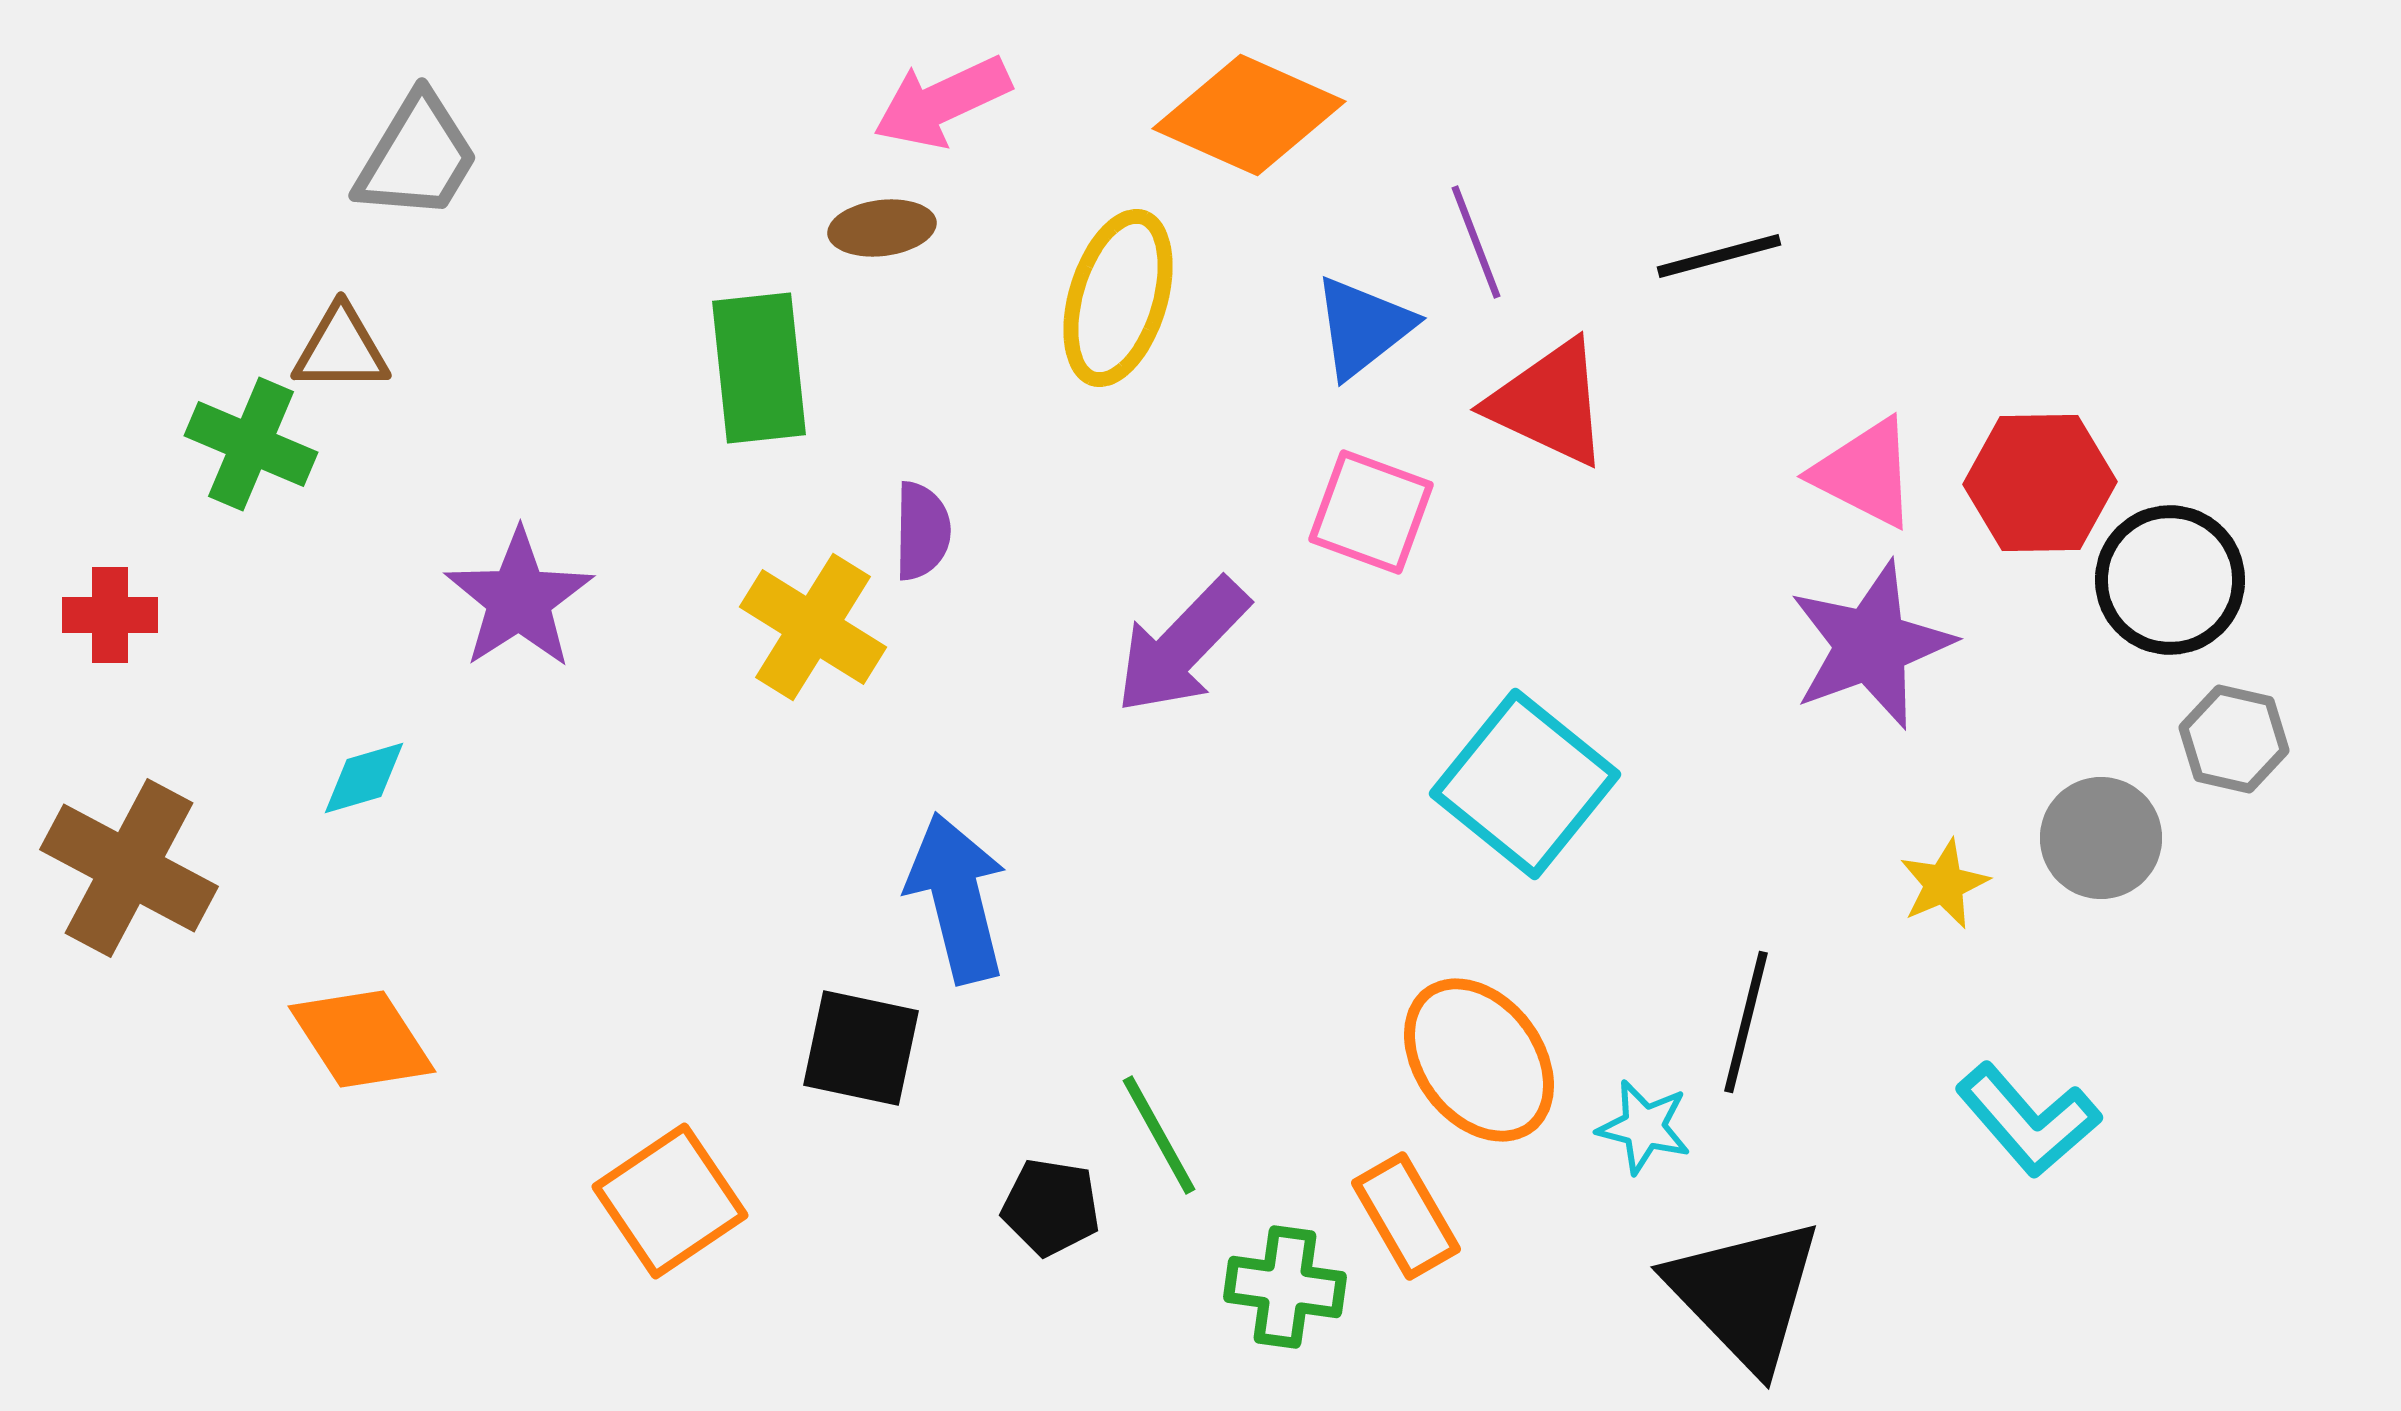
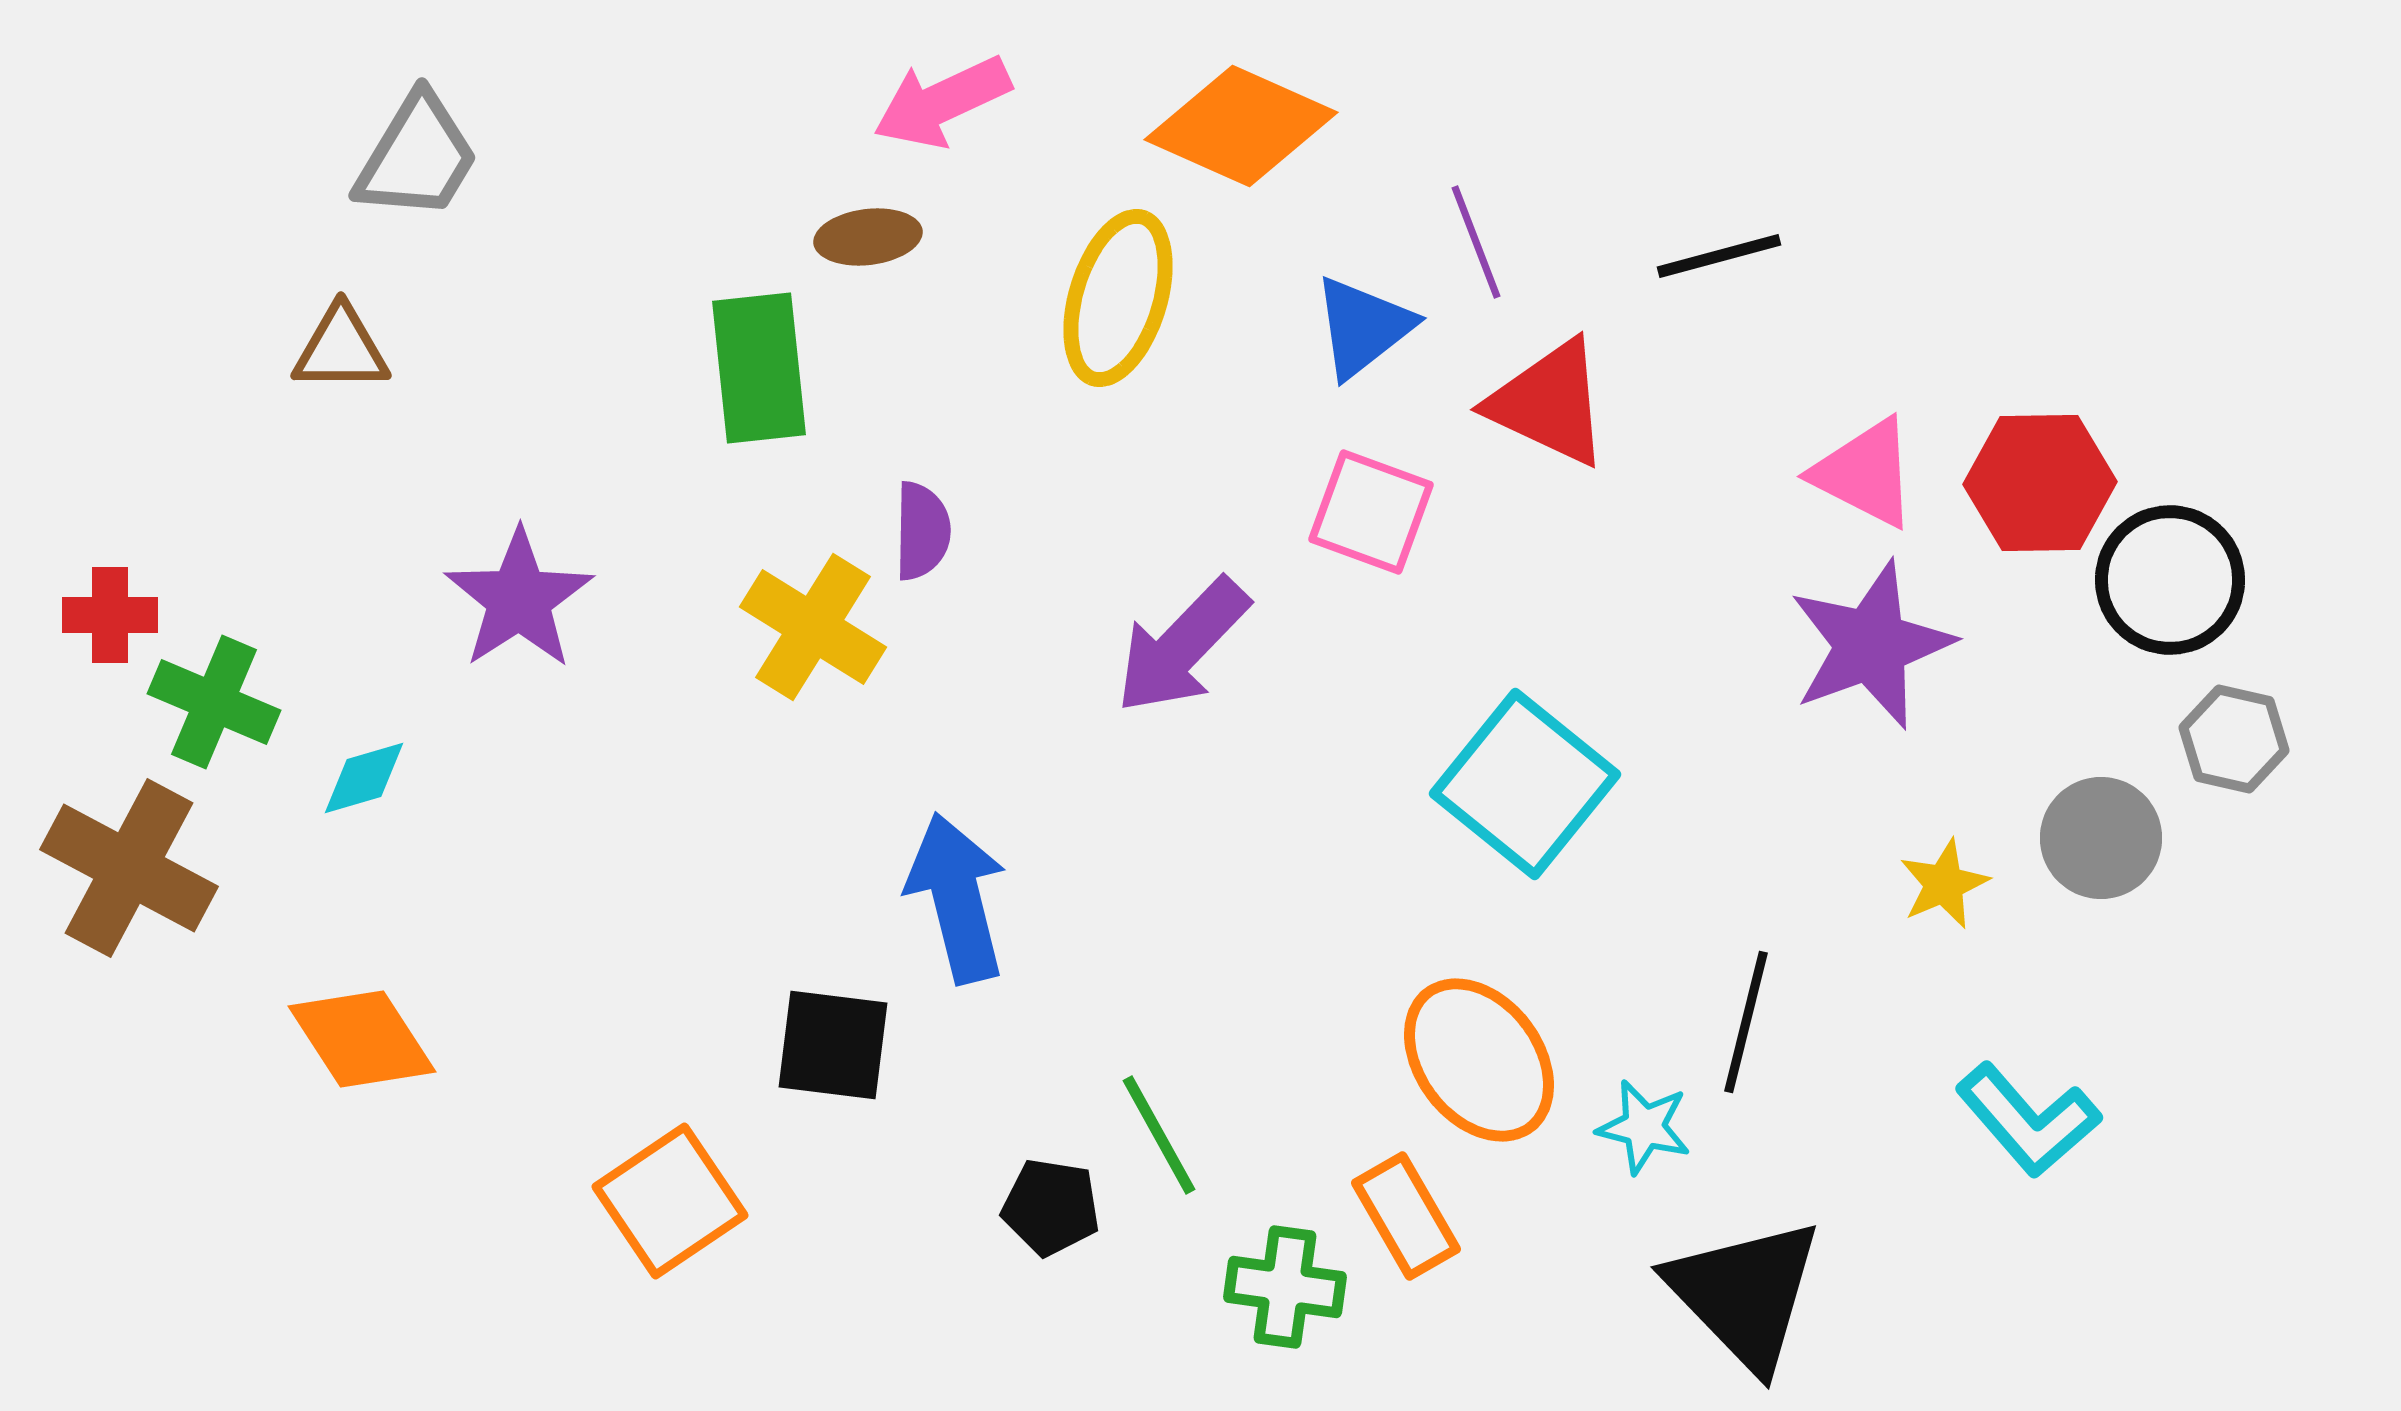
orange diamond at (1249, 115): moved 8 px left, 11 px down
brown ellipse at (882, 228): moved 14 px left, 9 px down
green cross at (251, 444): moved 37 px left, 258 px down
black square at (861, 1048): moved 28 px left, 3 px up; rotated 5 degrees counterclockwise
